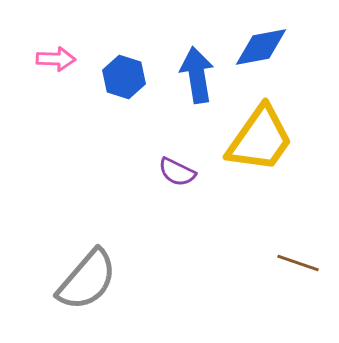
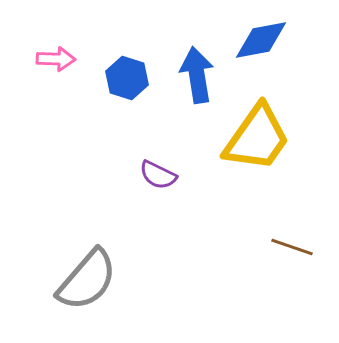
blue diamond: moved 7 px up
blue hexagon: moved 3 px right, 1 px down
yellow trapezoid: moved 3 px left, 1 px up
purple semicircle: moved 19 px left, 3 px down
brown line: moved 6 px left, 16 px up
